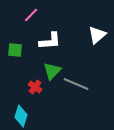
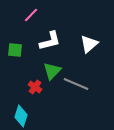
white triangle: moved 8 px left, 9 px down
white L-shape: rotated 10 degrees counterclockwise
